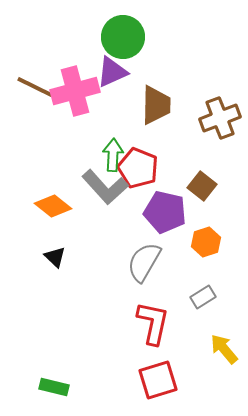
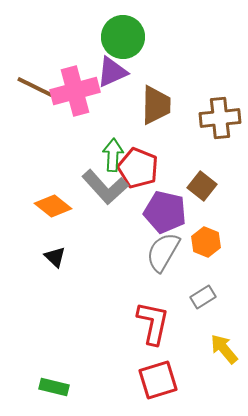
brown cross: rotated 15 degrees clockwise
orange hexagon: rotated 20 degrees counterclockwise
gray semicircle: moved 19 px right, 10 px up
